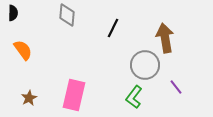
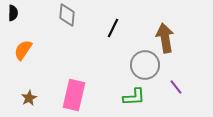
orange semicircle: rotated 110 degrees counterclockwise
green L-shape: rotated 130 degrees counterclockwise
